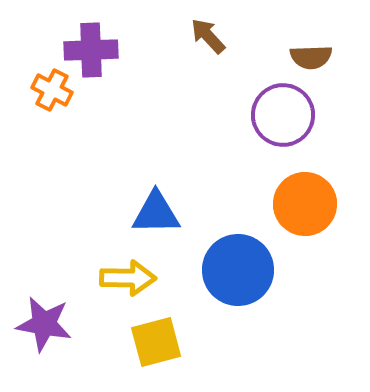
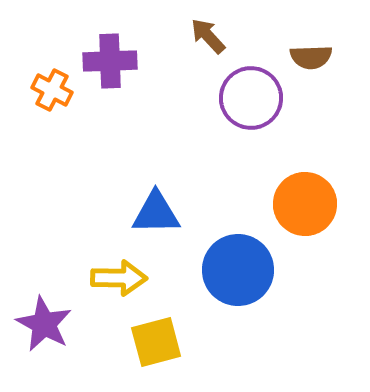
purple cross: moved 19 px right, 11 px down
purple circle: moved 32 px left, 17 px up
yellow arrow: moved 9 px left
purple star: rotated 18 degrees clockwise
